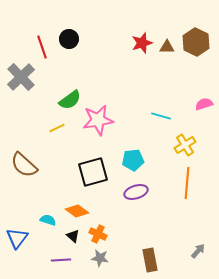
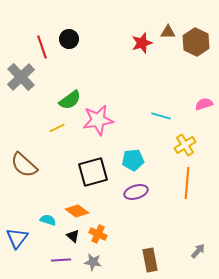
brown triangle: moved 1 px right, 15 px up
gray star: moved 7 px left, 4 px down
